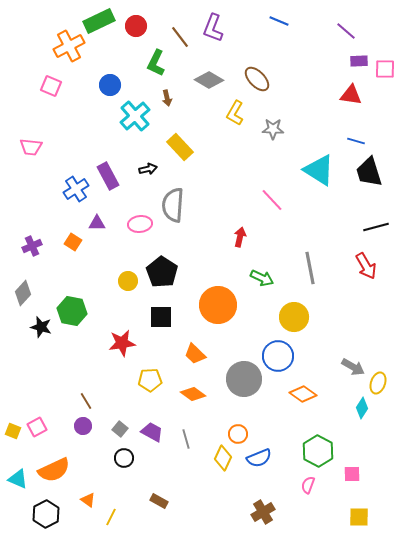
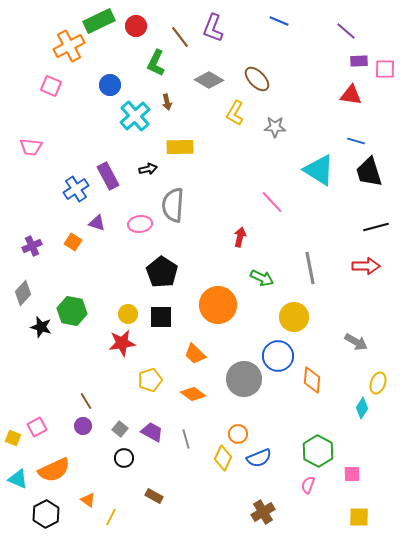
brown arrow at (167, 98): moved 4 px down
gray star at (273, 129): moved 2 px right, 2 px up
yellow rectangle at (180, 147): rotated 48 degrees counterclockwise
pink line at (272, 200): moved 2 px down
purple triangle at (97, 223): rotated 18 degrees clockwise
red arrow at (366, 266): rotated 60 degrees counterclockwise
yellow circle at (128, 281): moved 33 px down
gray arrow at (353, 367): moved 3 px right, 25 px up
yellow pentagon at (150, 380): rotated 15 degrees counterclockwise
orange diamond at (303, 394): moved 9 px right, 14 px up; rotated 60 degrees clockwise
yellow square at (13, 431): moved 7 px down
brown rectangle at (159, 501): moved 5 px left, 5 px up
